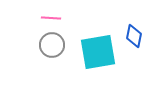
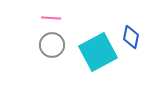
blue diamond: moved 3 px left, 1 px down
cyan square: rotated 18 degrees counterclockwise
